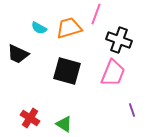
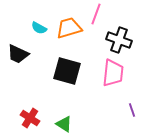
pink trapezoid: rotated 16 degrees counterclockwise
